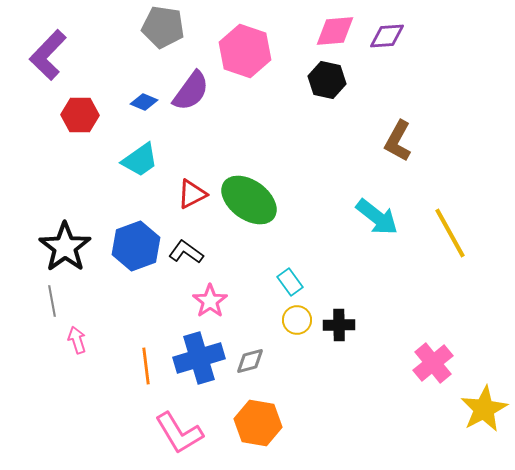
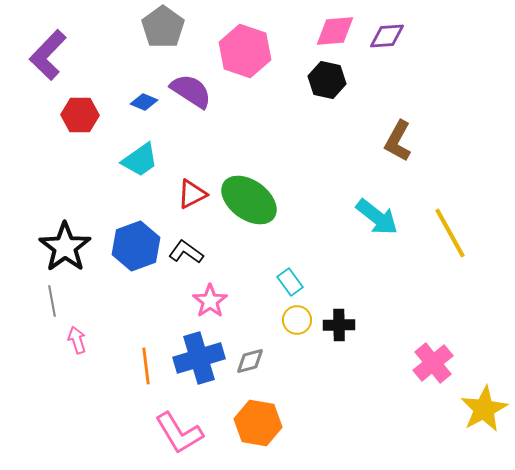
gray pentagon: rotated 27 degrees clockwise
purple semicircle: rotated 93 degrees counterclockwise
